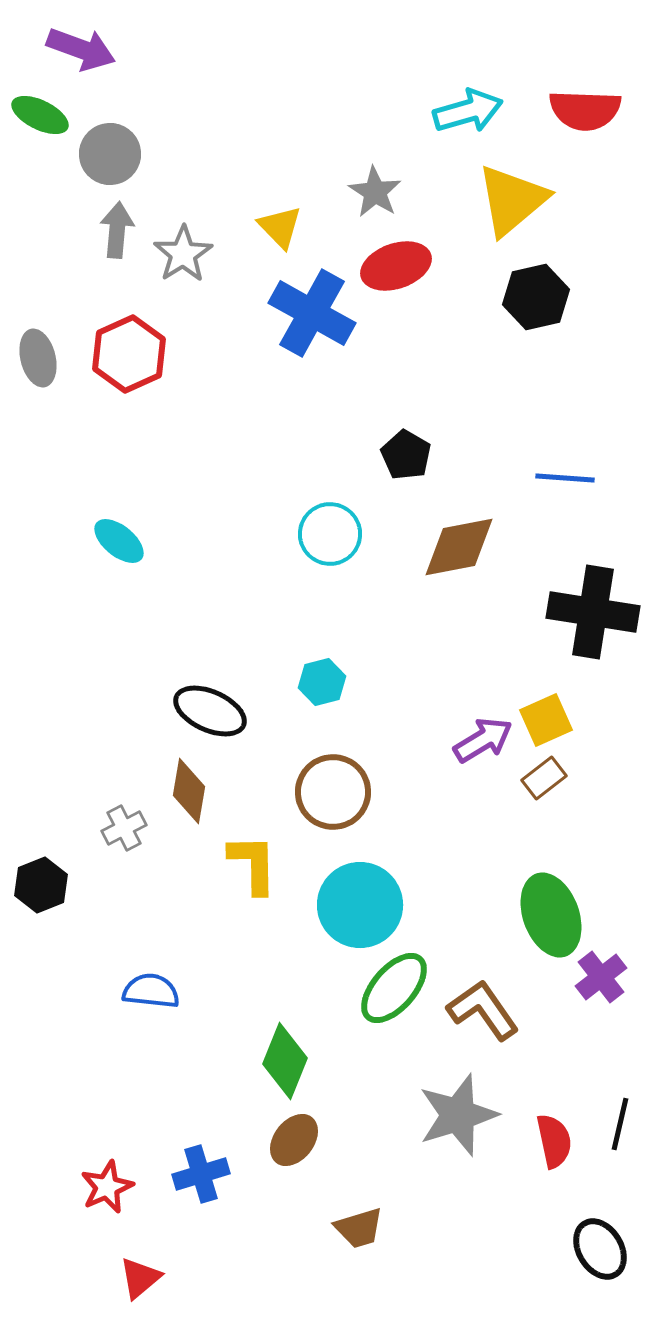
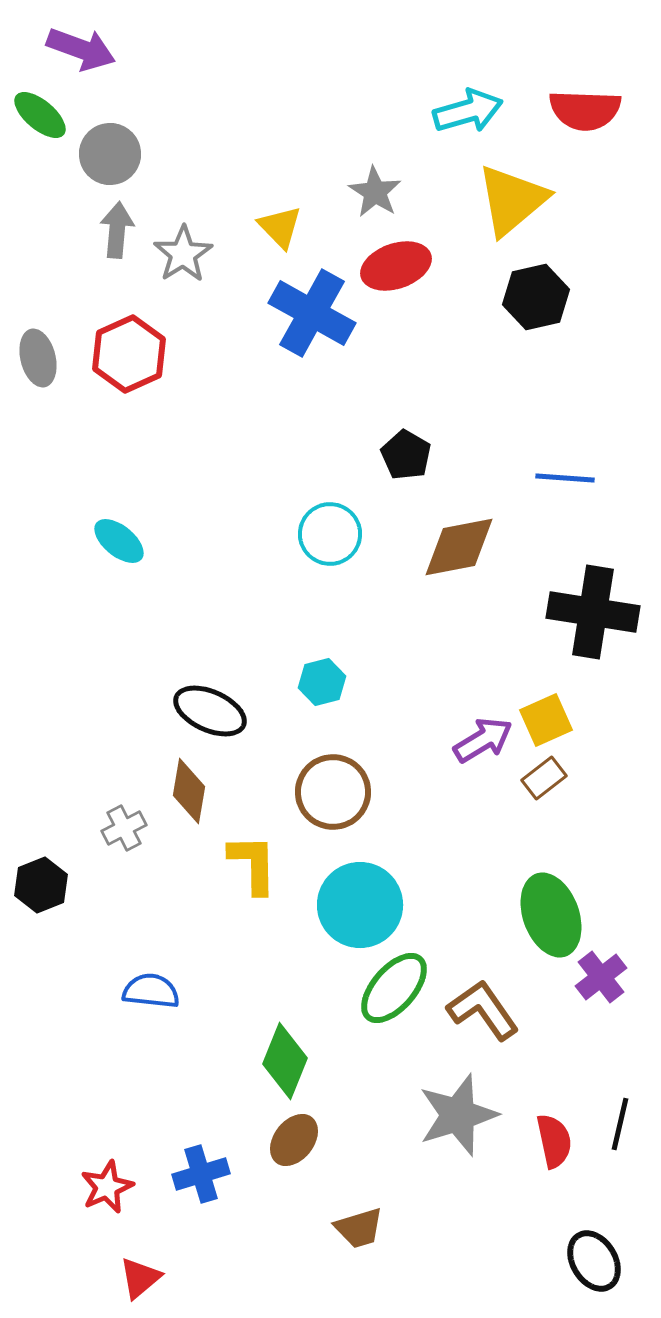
green ellipse at (40, 115): rotated 14 degrees clockwise
black ellipse at (600, 1249): moved 6 px left, 12 px down
